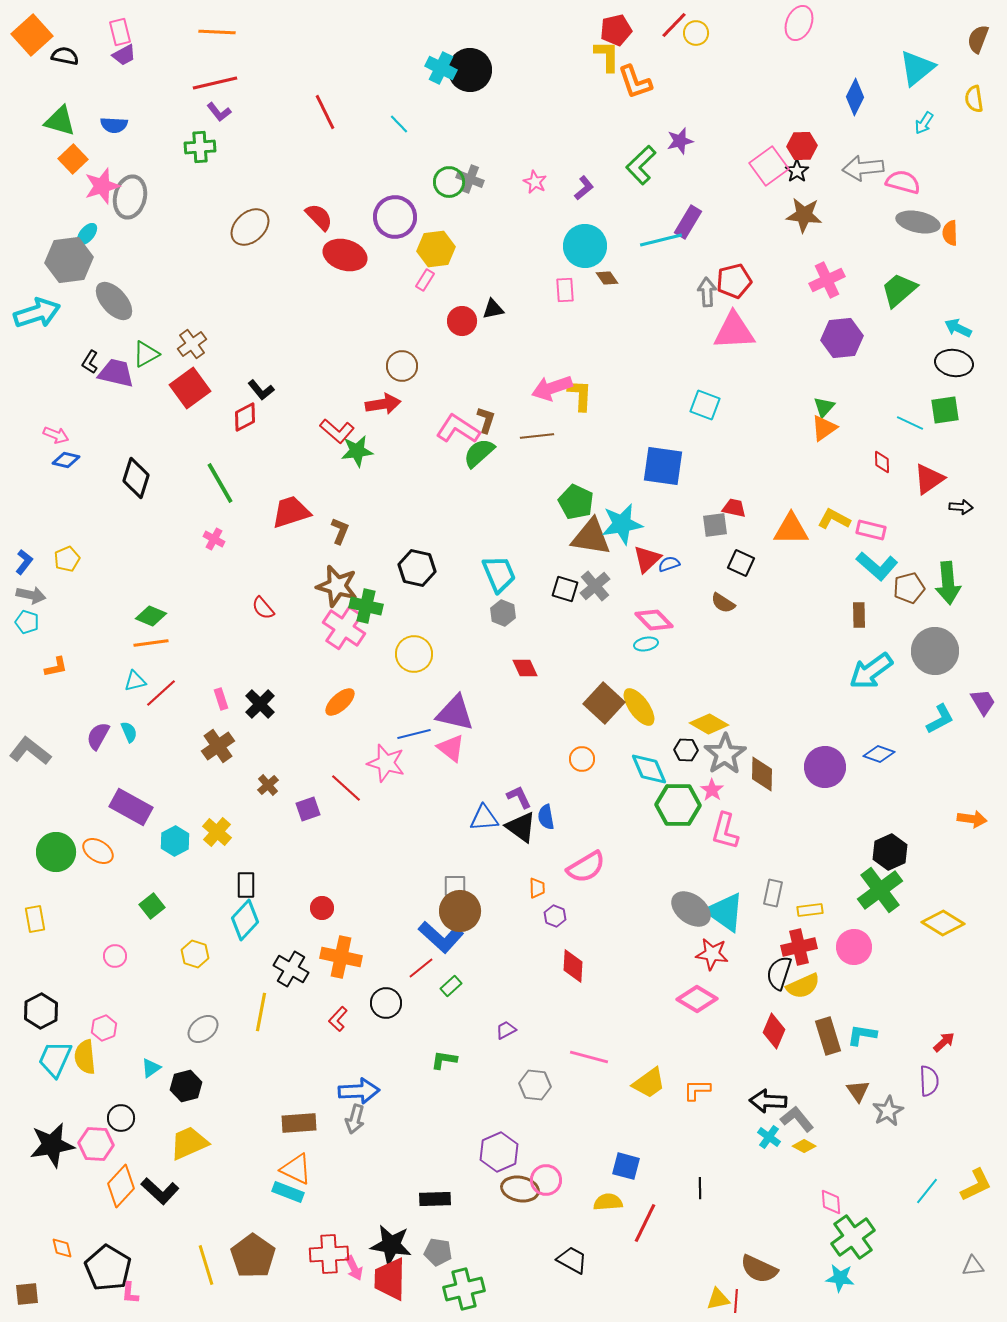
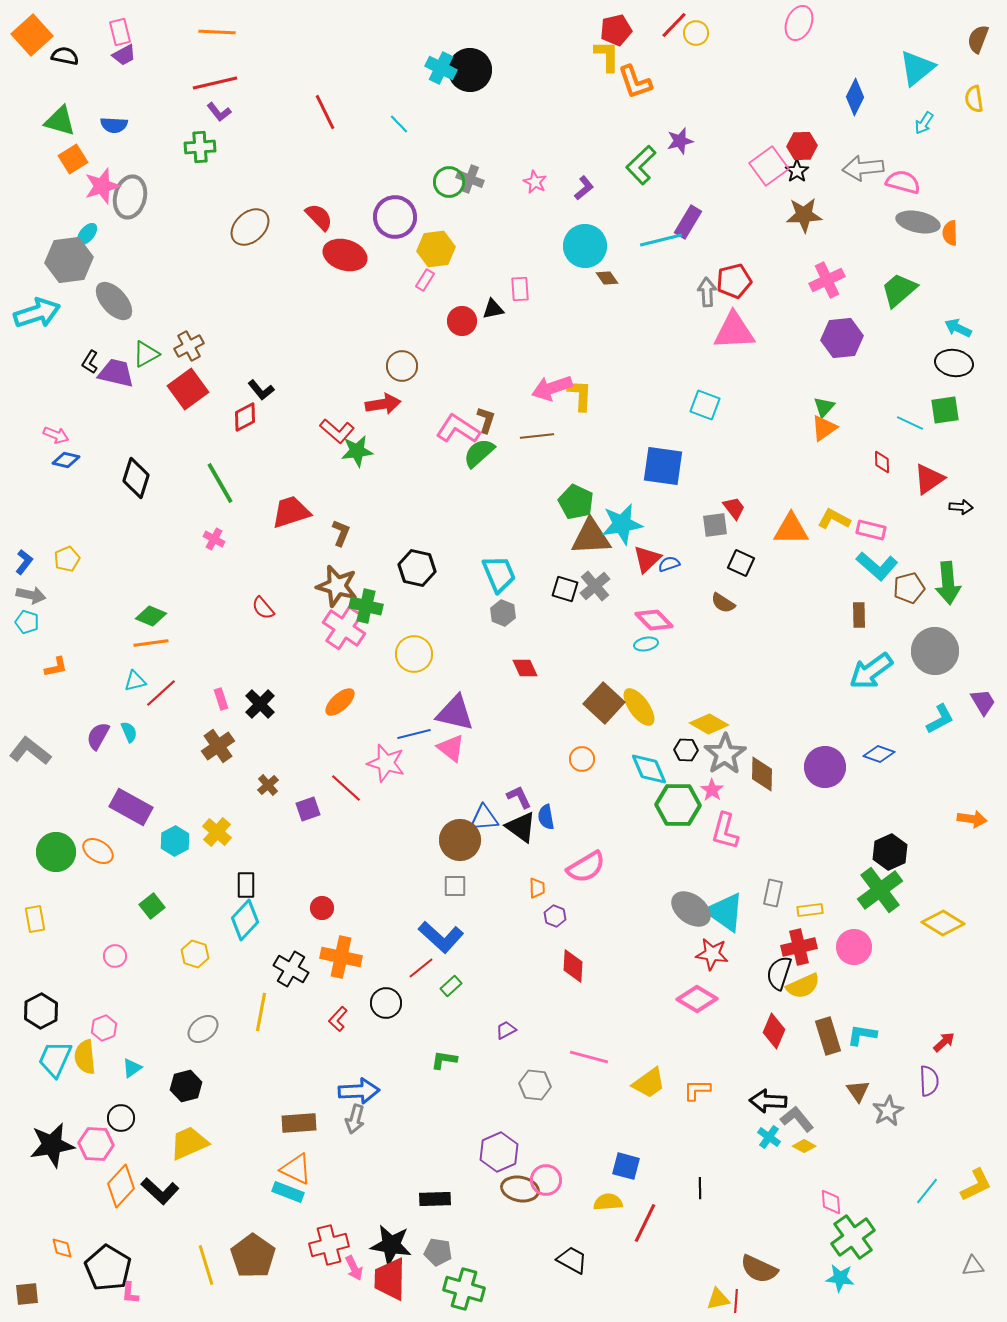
orange square at (73, 159): rotated 12 degrees clockwise
brown star at (804, 215): rotated 9 degrees counterclockwise
pink rectangle at (565, 290): moved 45 px left, 1 px up
brown cross at (192, 344): moved 3 px left, 2 px down; rotated 8 degrees clockwise
red square at (190, 388): moved 2 px left, 1 px down
red trapezoid at (734, 508): rotated 40 degrees clockwise
brown L-shape at (340, 531): moved 1 px right, 2 px down
brown triangle at (591, 537): rotated 12 degrees counterclockwise
brown circle at (460, 911): moved 71 px up
cyan triangle at (151, 1068): moved 19 px left
red cross at (329, 1254): moved 9 px up; rotated 12 degrees counterclockwise
green cross at (464, 1289): rotated 30 degrees clockwise
